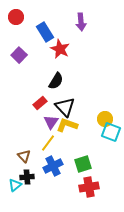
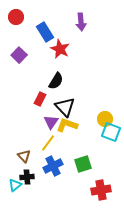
red rectangle: moved 4 px up; rotated 24 degrees counterclockwise
red cross: moved 12 px right, 3 px down
